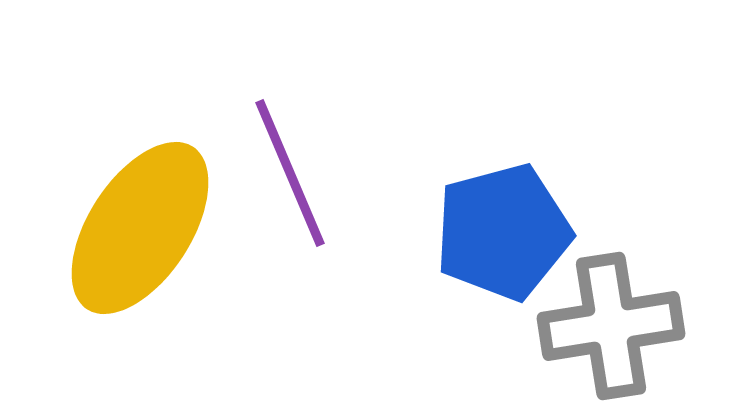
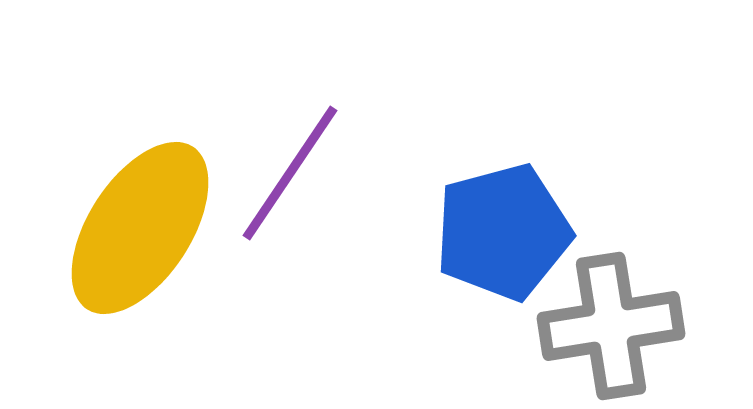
purple line: rotated 57 degrees clockwise
